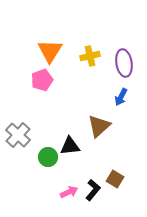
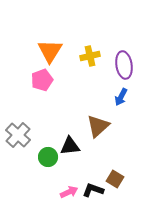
purple ellipse: moved 2 px down
brown triangle: moved 1 px left
black L-shape: rotated 110 degrees counterclockwise
